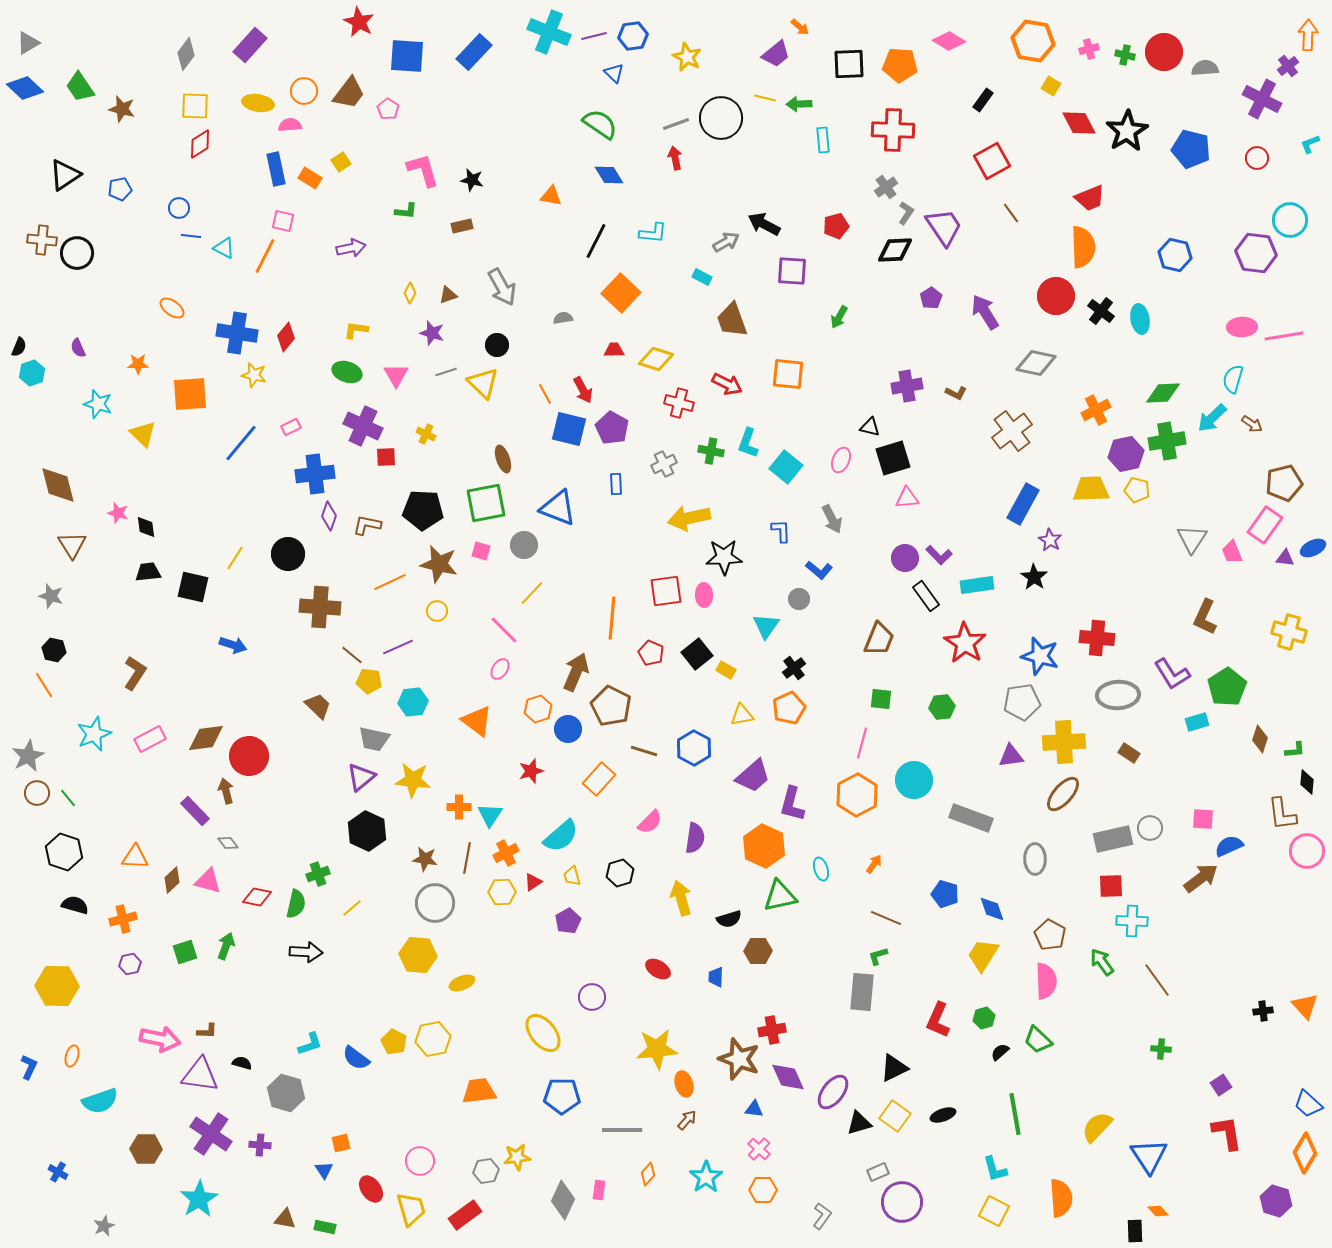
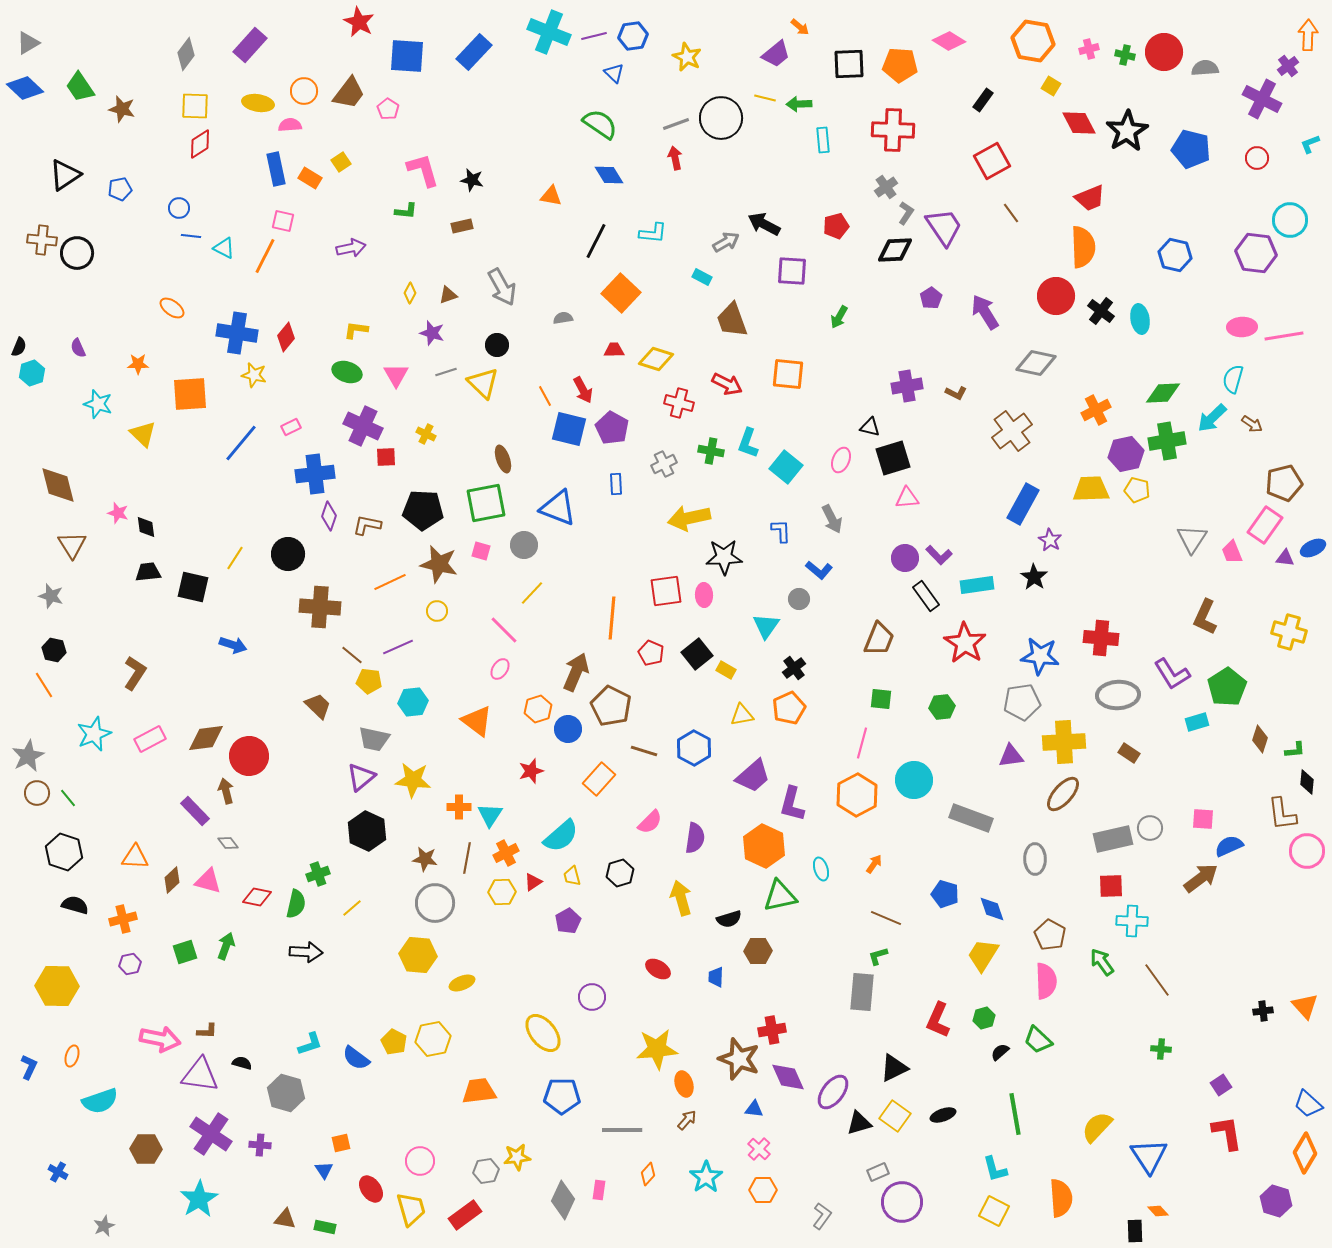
orange line at (545, 394): moved 2 px down
red cross at (1097, 638): moved 4 px right
blue star at (1040, 656): rotated 9 degrees counterclockwise
